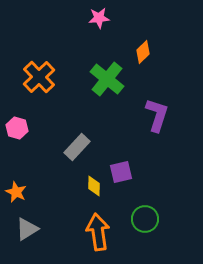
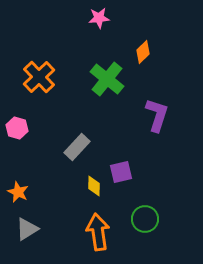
orange star: moved 2 px right
